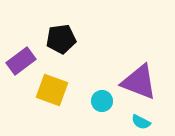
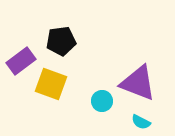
black pentagon: moved 2 px down
purple triangle: moved 1 px left, 1 px down
yellow square: moved 1 px left, 6 px up
